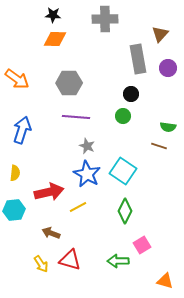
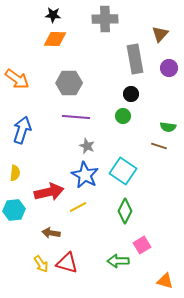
gray rectangle: moved 3 px left
purple circle: moved 1 px right
blue star: moved 2 px left, 1 px down
brown arrow: rotated 12 degrees counterclockwise
red triangle: moved 3 px left, 3 px down
